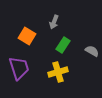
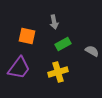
gray arrow: rotated 32 degrees counterclockwise
orange square: rotated 18 degrees counterclockwise
green rectangle: moved 1 px up; rotated 28 degrees clockwise
purple trapezoid: rotated 55 degrees clockwise
